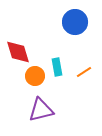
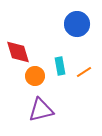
blue circle: moved 2 px right, 2 px down
cyan rectangle: moved 3 px right, 1 px up
